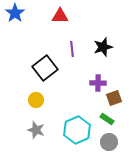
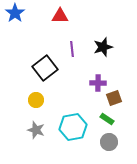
cyan hexagon: moved 4 px left, 3 px up; rotated 12 degrees clockwise
